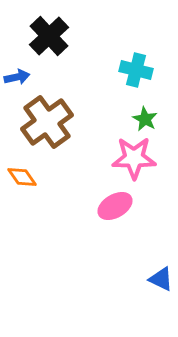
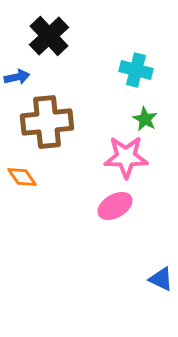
brown cross: rotated 30 degrees clockwise
pink star: moved 8 px left, 1 px up
